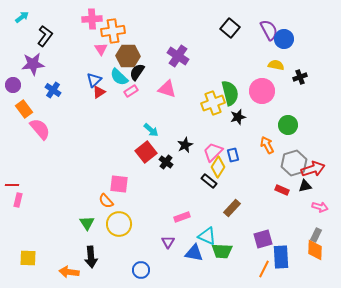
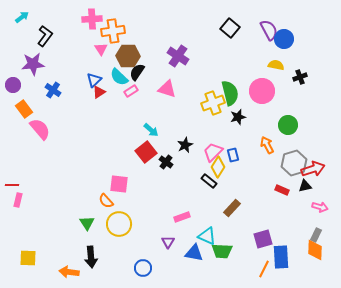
blue circle at (141, 270): moved 2 px right, 2 px up
